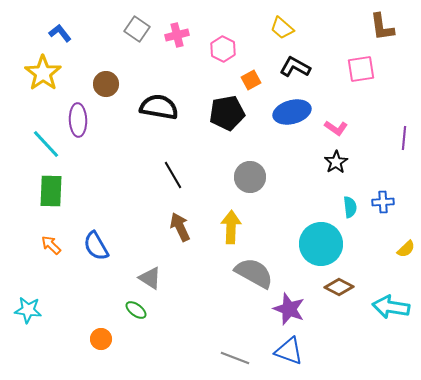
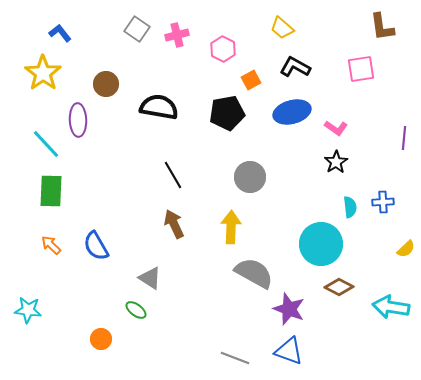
brown arrow: moved 6 px left, 3 px up
